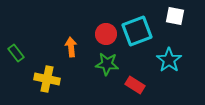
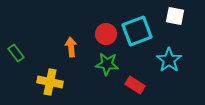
yellow cross: moved 3 px right, 3 px down
